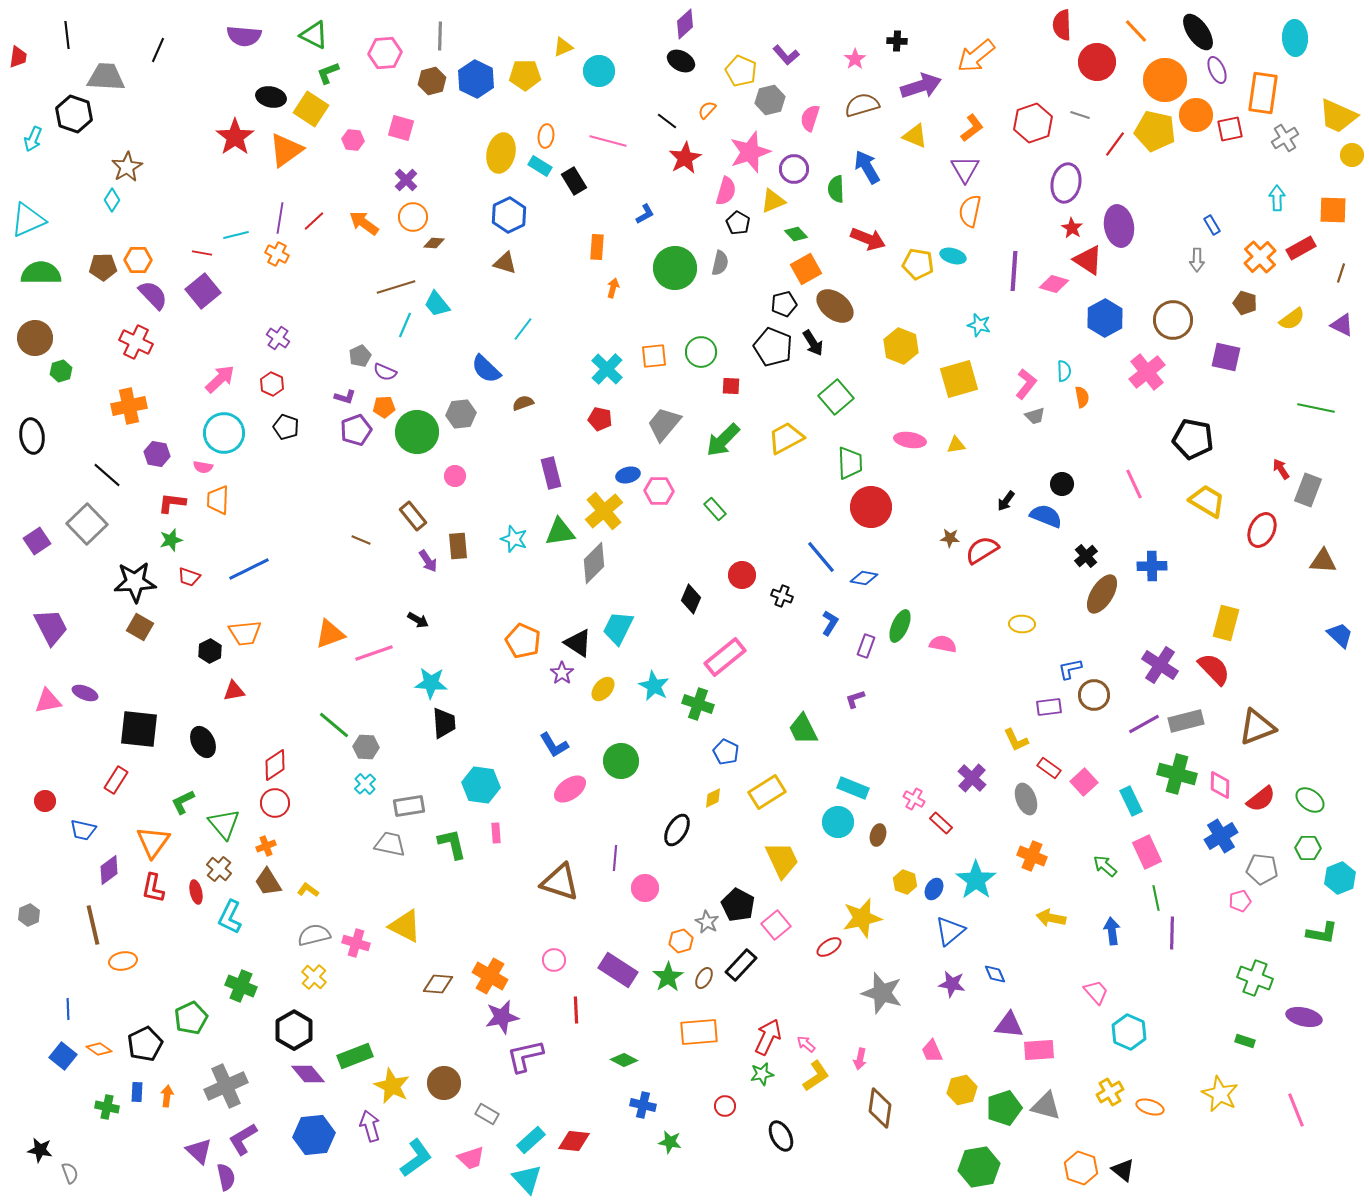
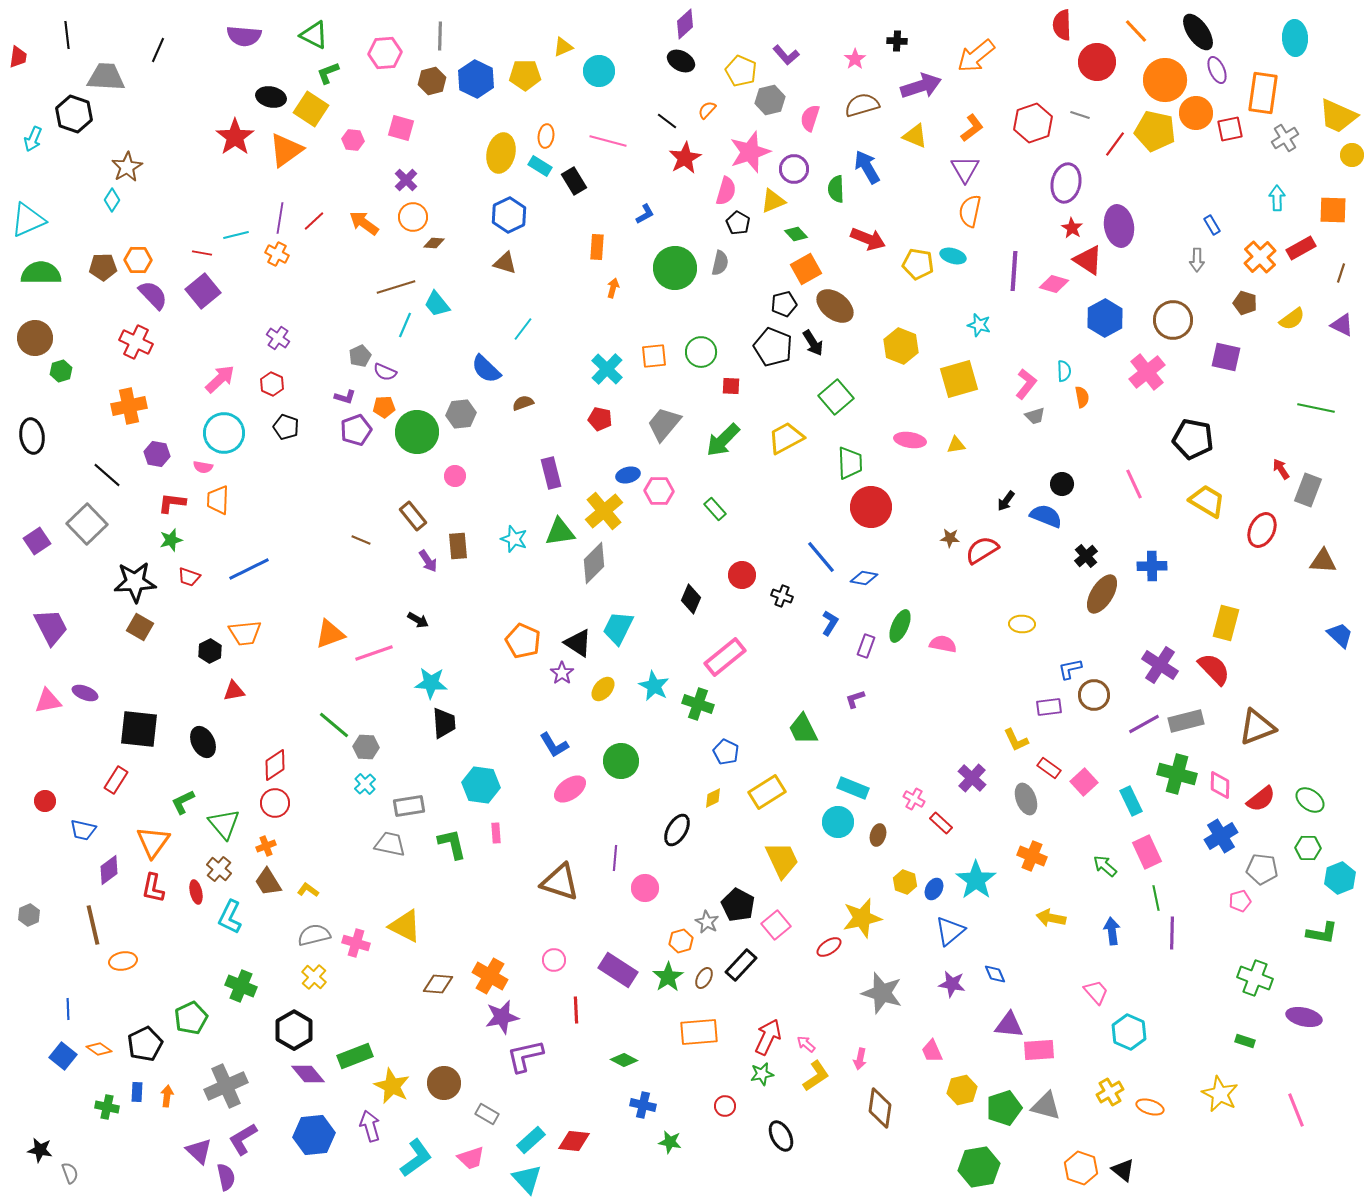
orange circle at (1196, 115): moved 2 px up
